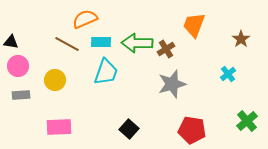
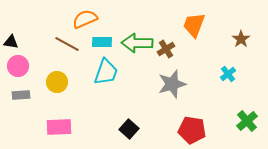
cyan rectangle: moved 1 px right
yellow circle: moved 2 px right, 2 px down
